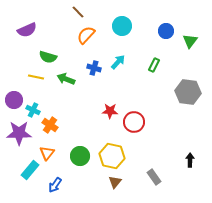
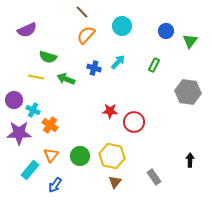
brown line: moved 4 px right
orange triangle: moved 4 px right, 2 px down
